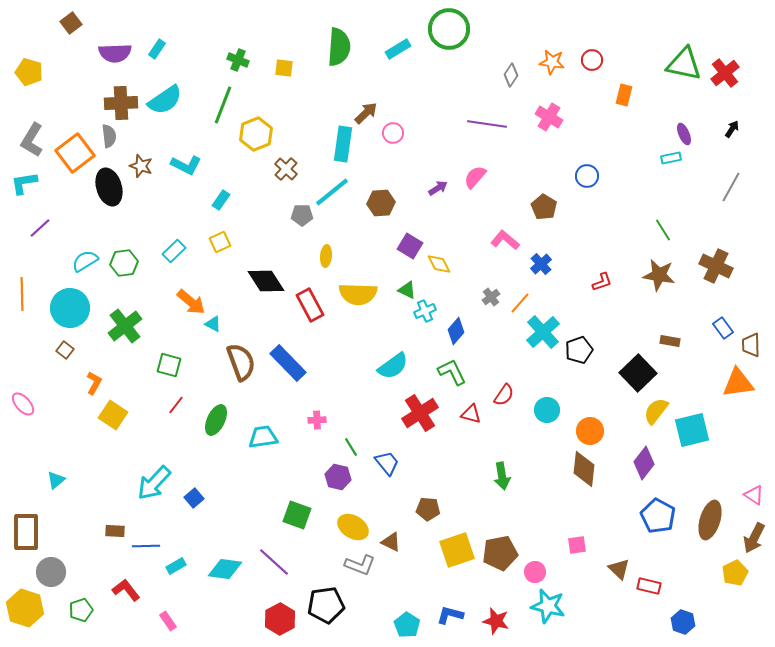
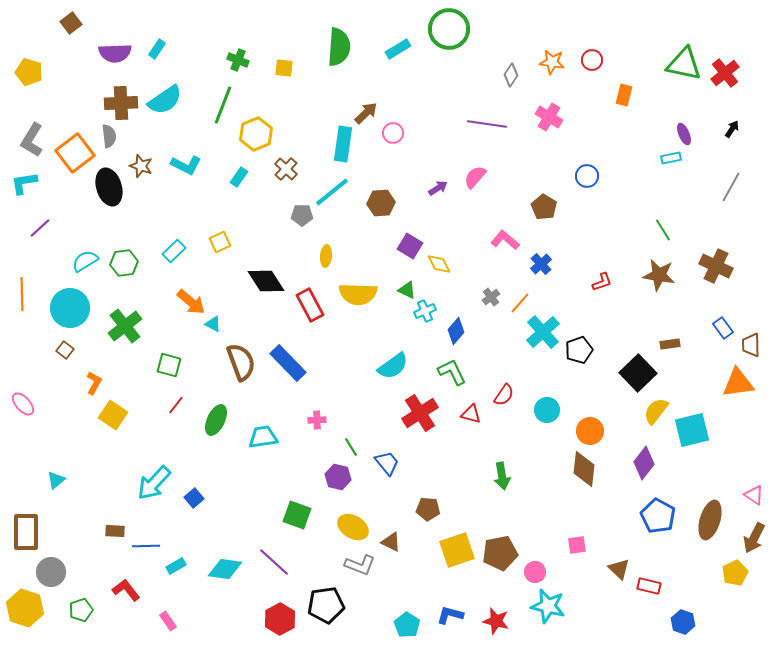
cyan rectangle at (221, 200): moved 18 px right, 23 px up
brown rectangle at (670, 341): moved 3 px down; rotated 18 degrees counterclockwise
